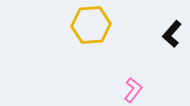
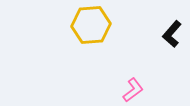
pink L-shape: rotated 15 degrees clockwise
